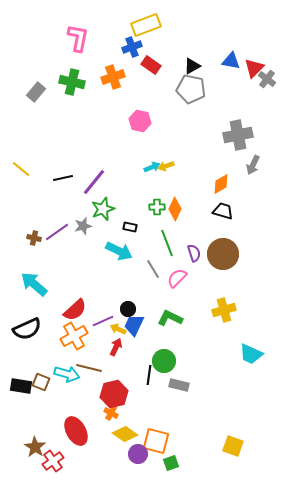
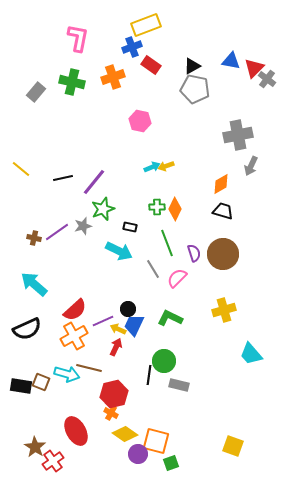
gray pentagon at (191, 89): moved 4 px right
gray arrow at (253, 165): moved 2 px left, 1 px down
cyan trapezoid at (251, 354): rotated 25 degrees clockwise
